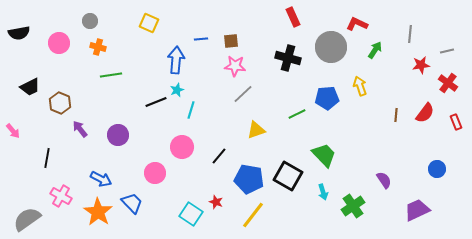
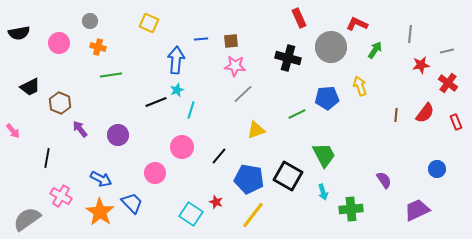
red rectangle at (293, 17): moved 6 px right, 1 px down
green trapezoid at (324, 155): rotated 16 degrees clockwise
green cross at (353, 206): moved 2 px left, 3 px down; rotated 30 degrees clockwise
orange star at (98, 212): moved 2 px right
